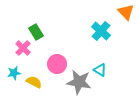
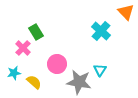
cyan triangle: rotated 32 degrees clockwise
yellow semicircle: rotated 14 degrees clockwise
